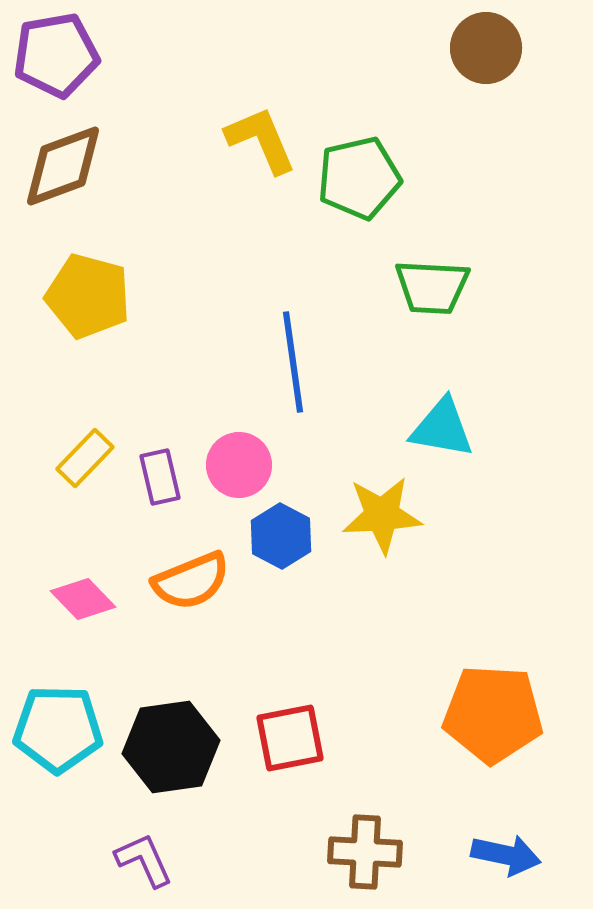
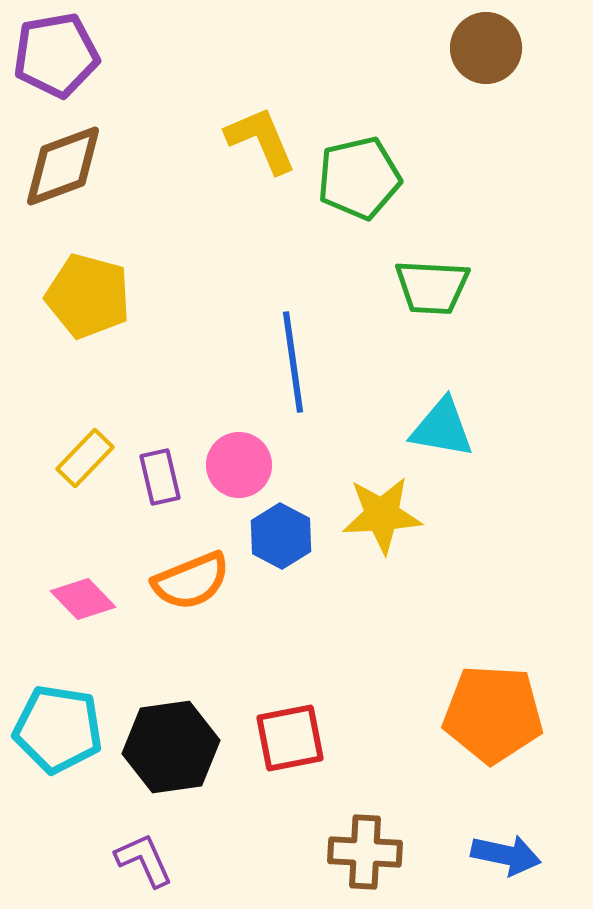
cyan pentagon: rotated 8 degrees clockwise
